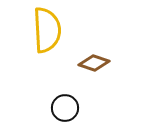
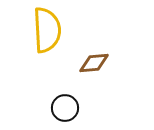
brown diamond: rotated 24 degrees counterclockwise
